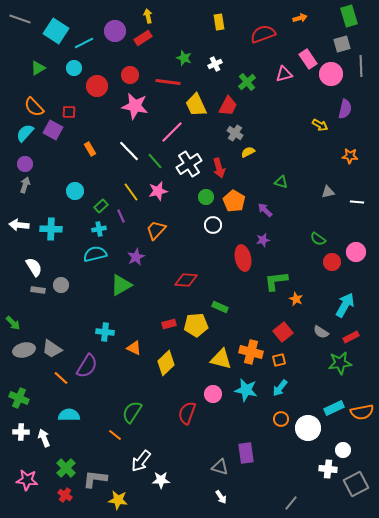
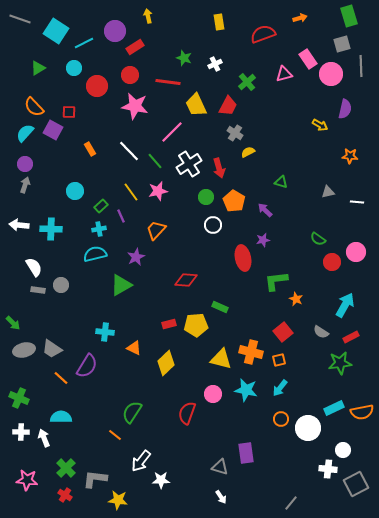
red rectangle at (143, 38): moved 8 px left, 9 px down
cyan semicircle at (69, 415): moved 8 px left, 2 px down
